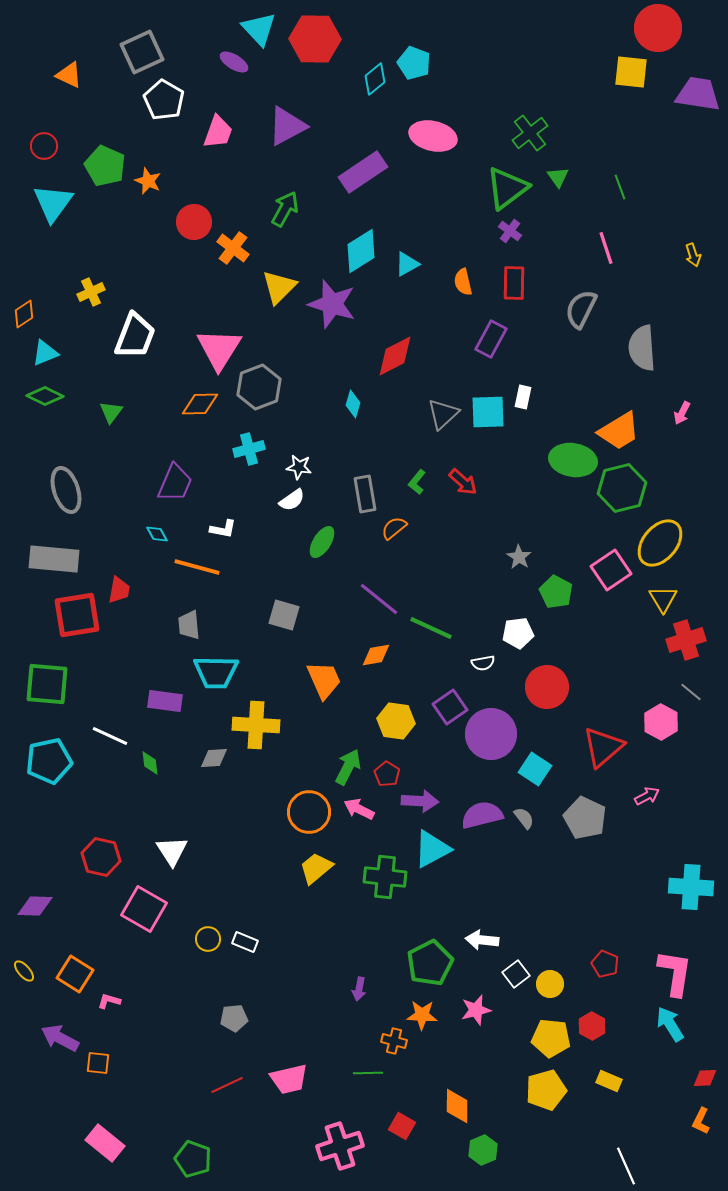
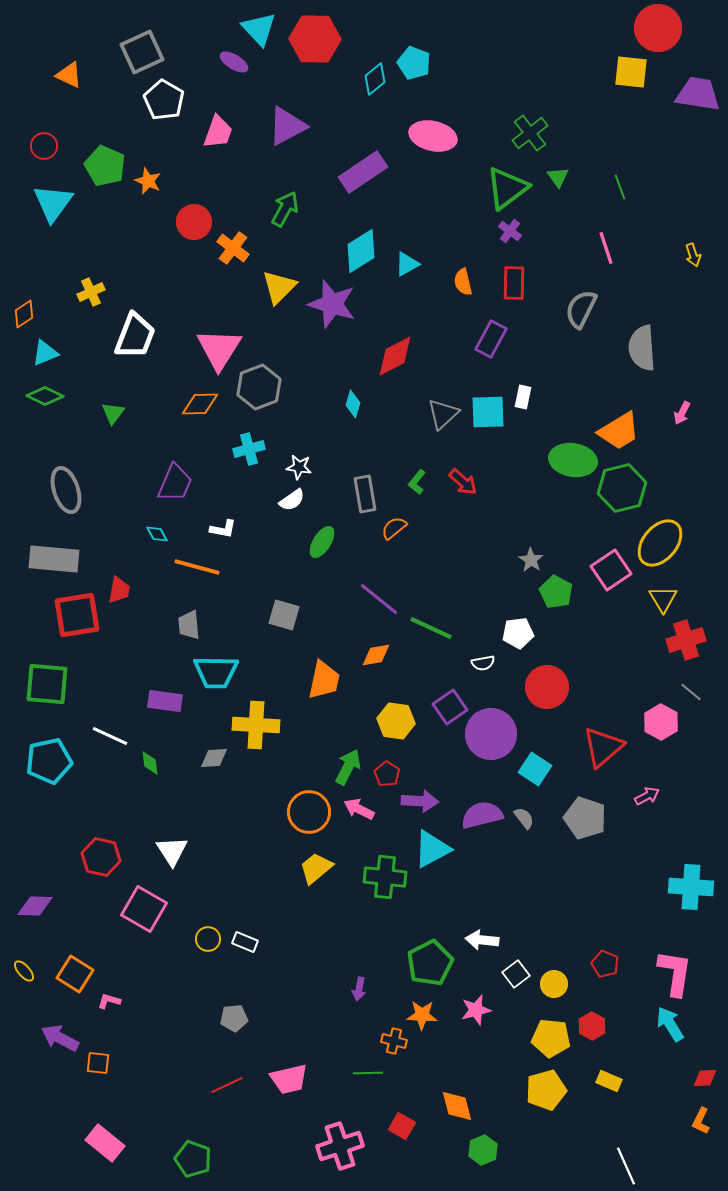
green triangle at (111, 412): moved 2 px right, 1 px down
gray star at (519, 557): moved 12 px right, 3 px down
orange trapezoid at (324, 680): rotated 36 degrees clockwise
gray pentagon at (585, 818): rotated 6 degrees counterclockwise
yellow circle at (550, 984): moved 4 px right
orange diamond at (457, 1106): rotated 15 degrees counterclockwise
